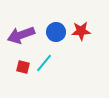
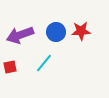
purple arrow: moved 1 px left
red square: moved 13 px left; rotated 24 degrees counterclockwise
